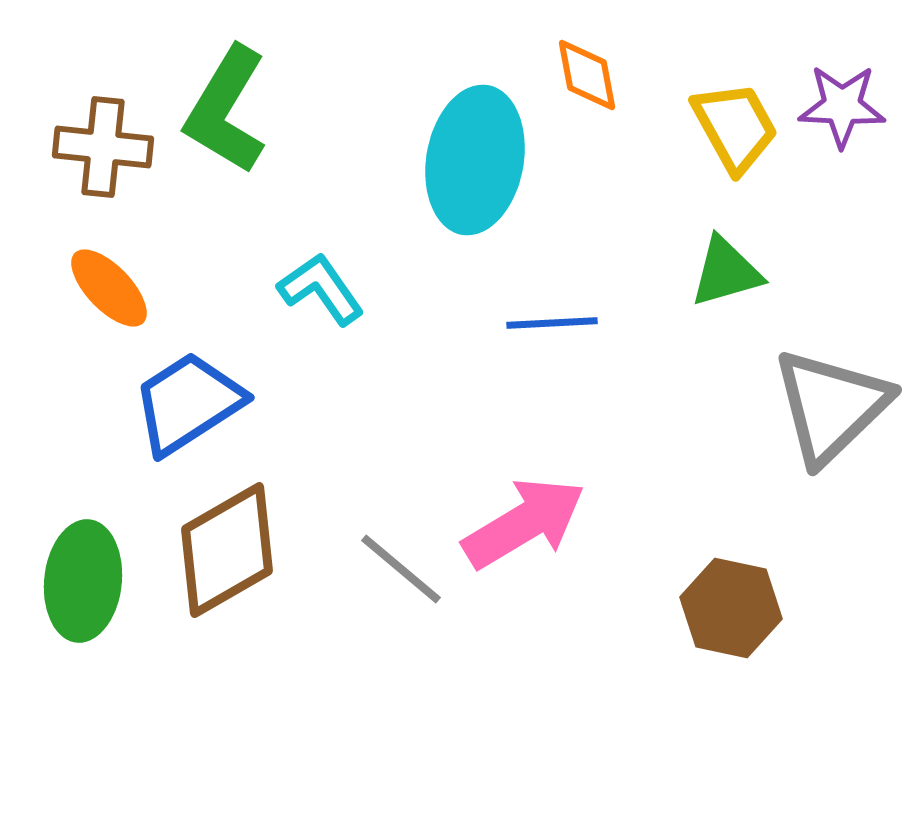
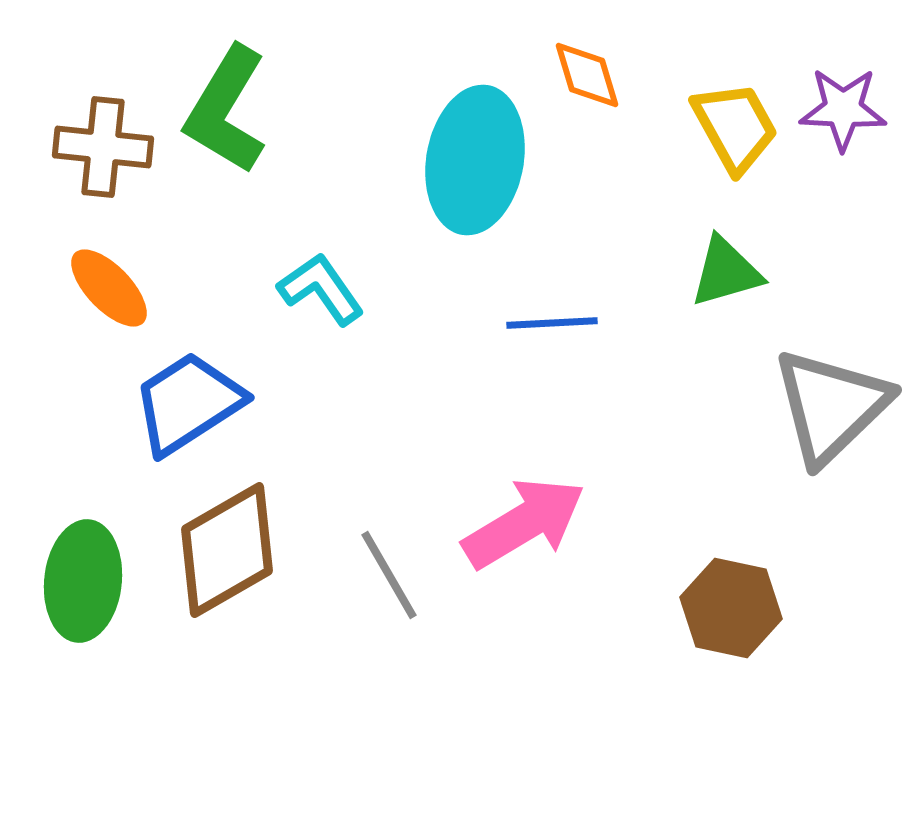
orange diamond: rotated 6 degrees counterclockwise
purple star: moved 1 px right, 3 px down
gray line: moved 12 px left, 6 px down; rotated 20 degrees clockwise
